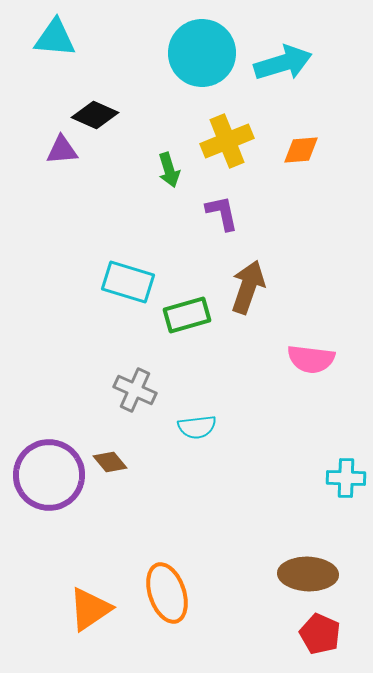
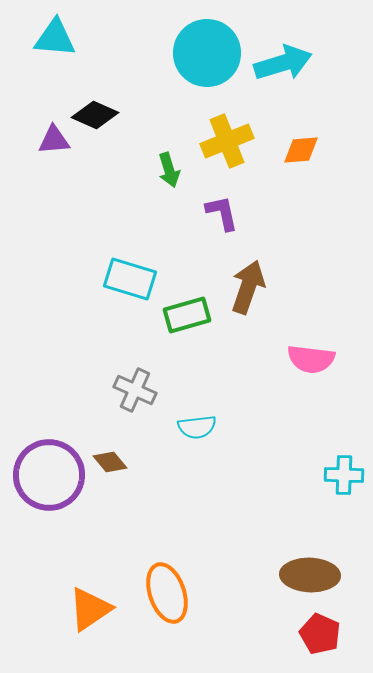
cyan circle: moved 5 px right
purple triangle: moved 8 px left, 10 px up
cyan rectangle: moved 2 px right, 3 px up
cyan cross: moved 2 px left, 3 px up
brown ellipse: moved 2 px right, 1 px down
